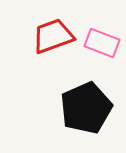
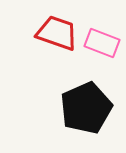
red trapezoid: moved 4 px right, 3 px up; rotated 39 degrees clockwise
